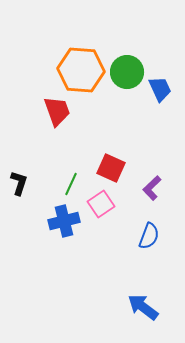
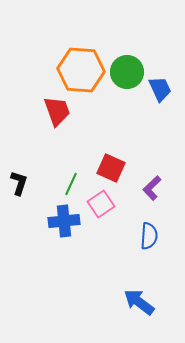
blue cross: rotated 8 degrees clockwise
blue semicircle: rotated 16 degrees counterclockwise
blue arrow: moved 4 px left, 5 px up
